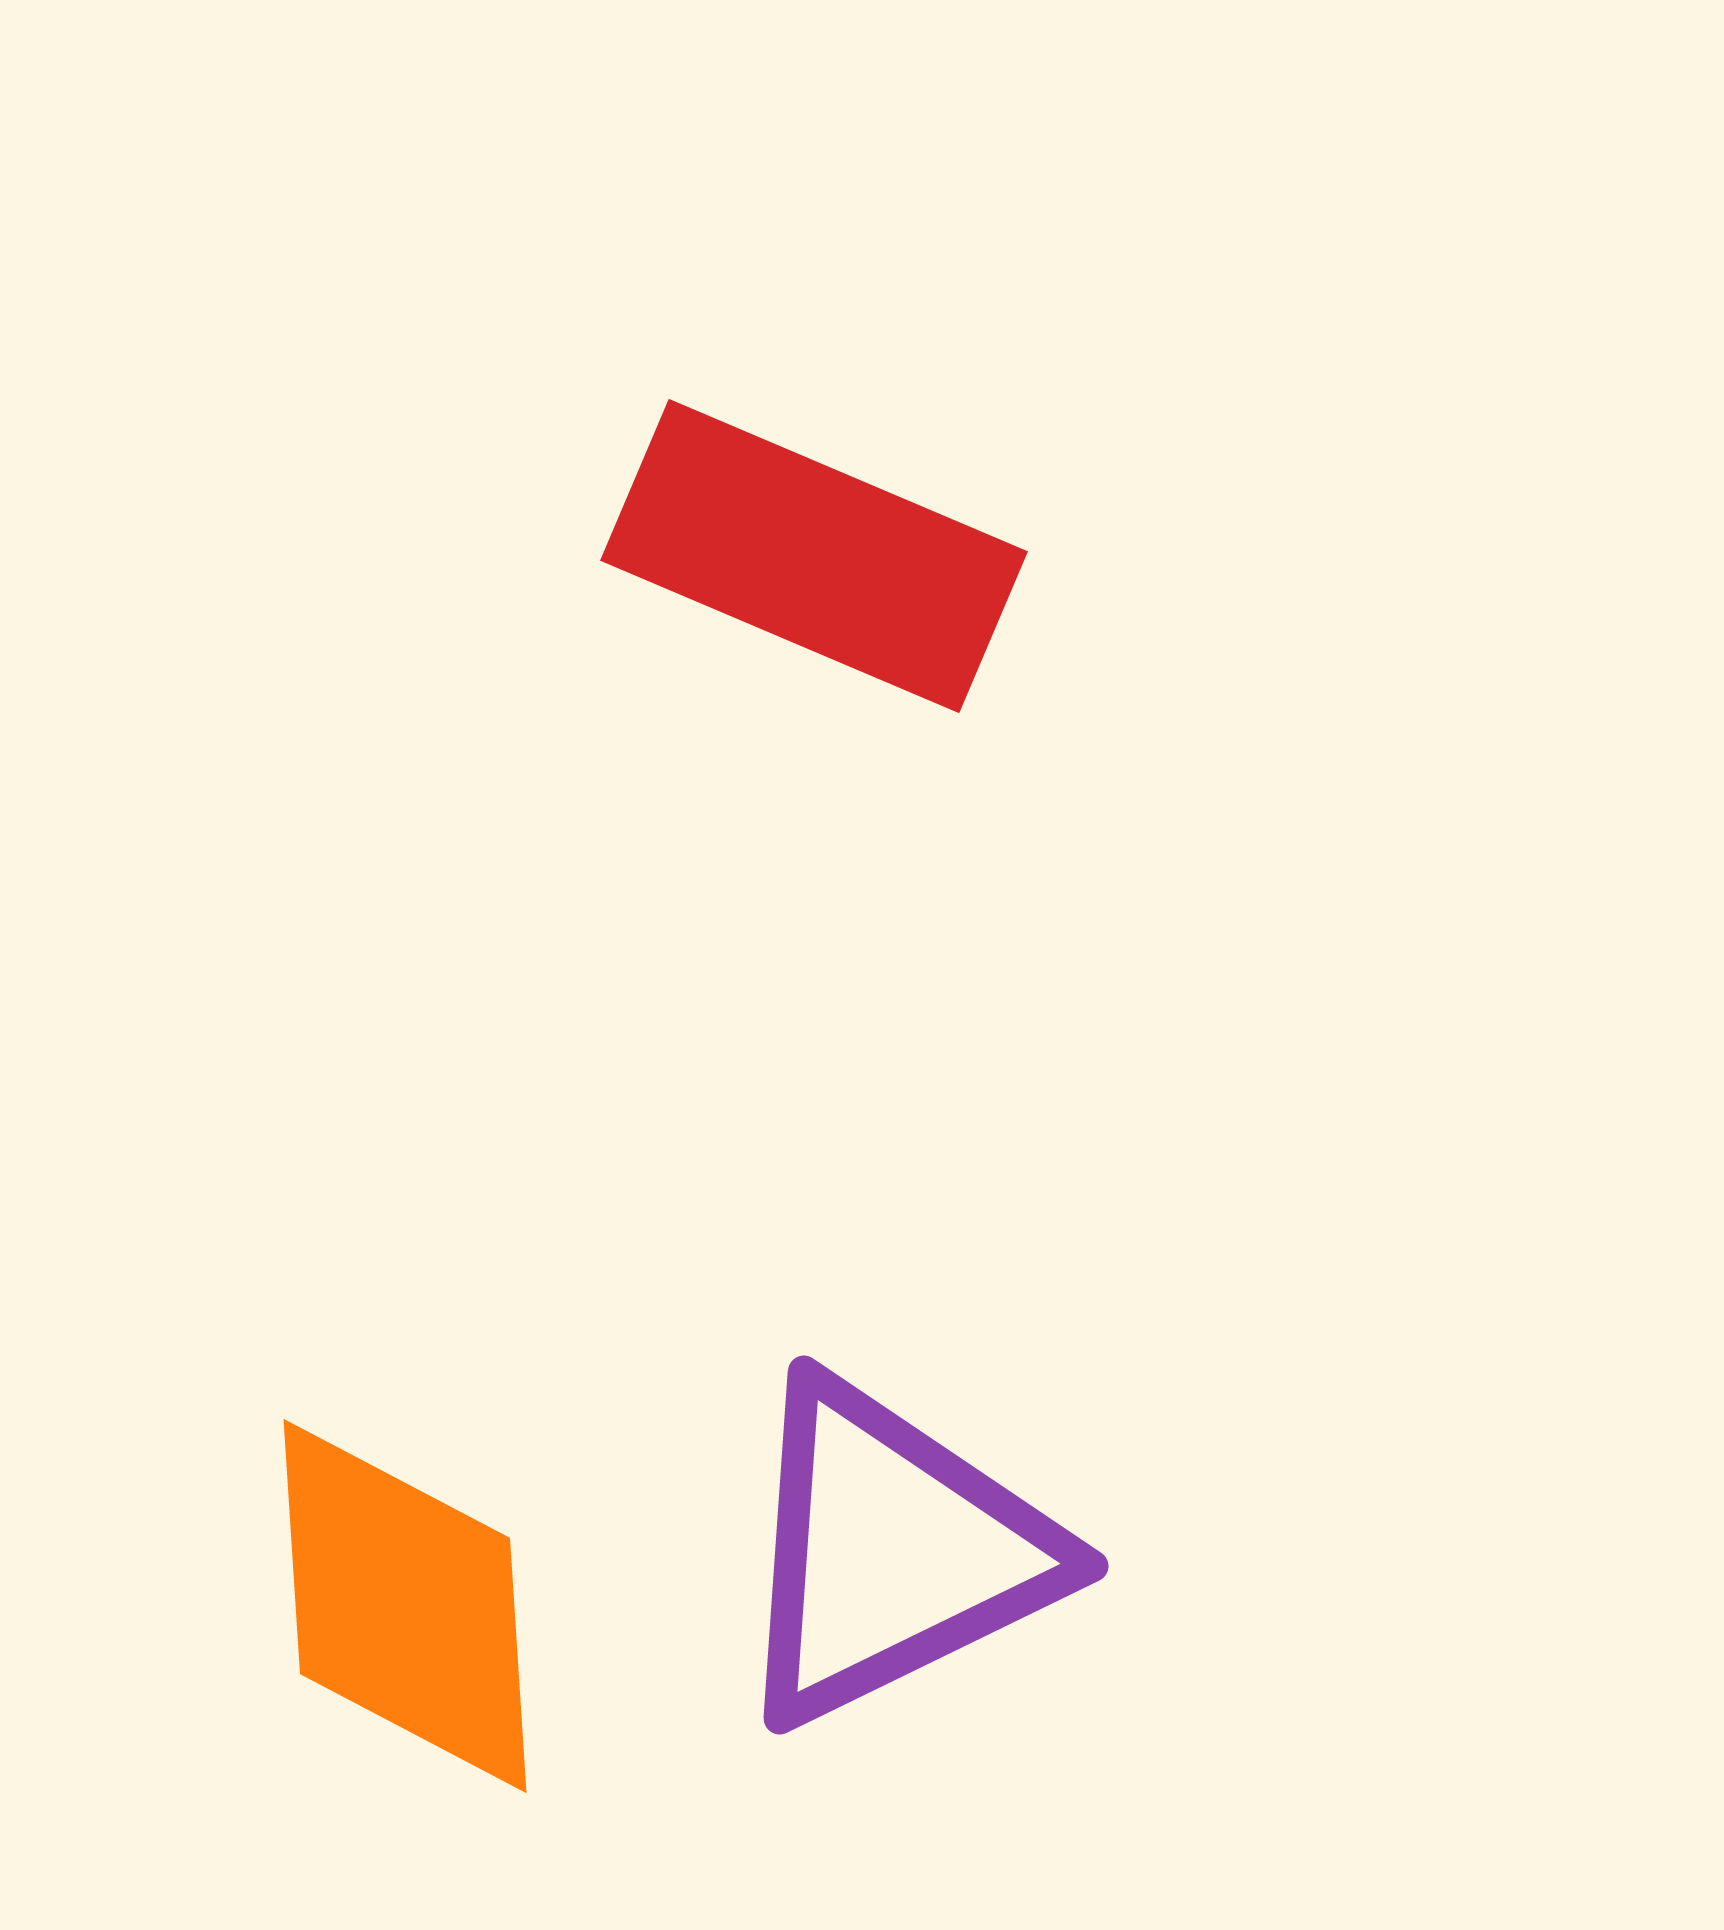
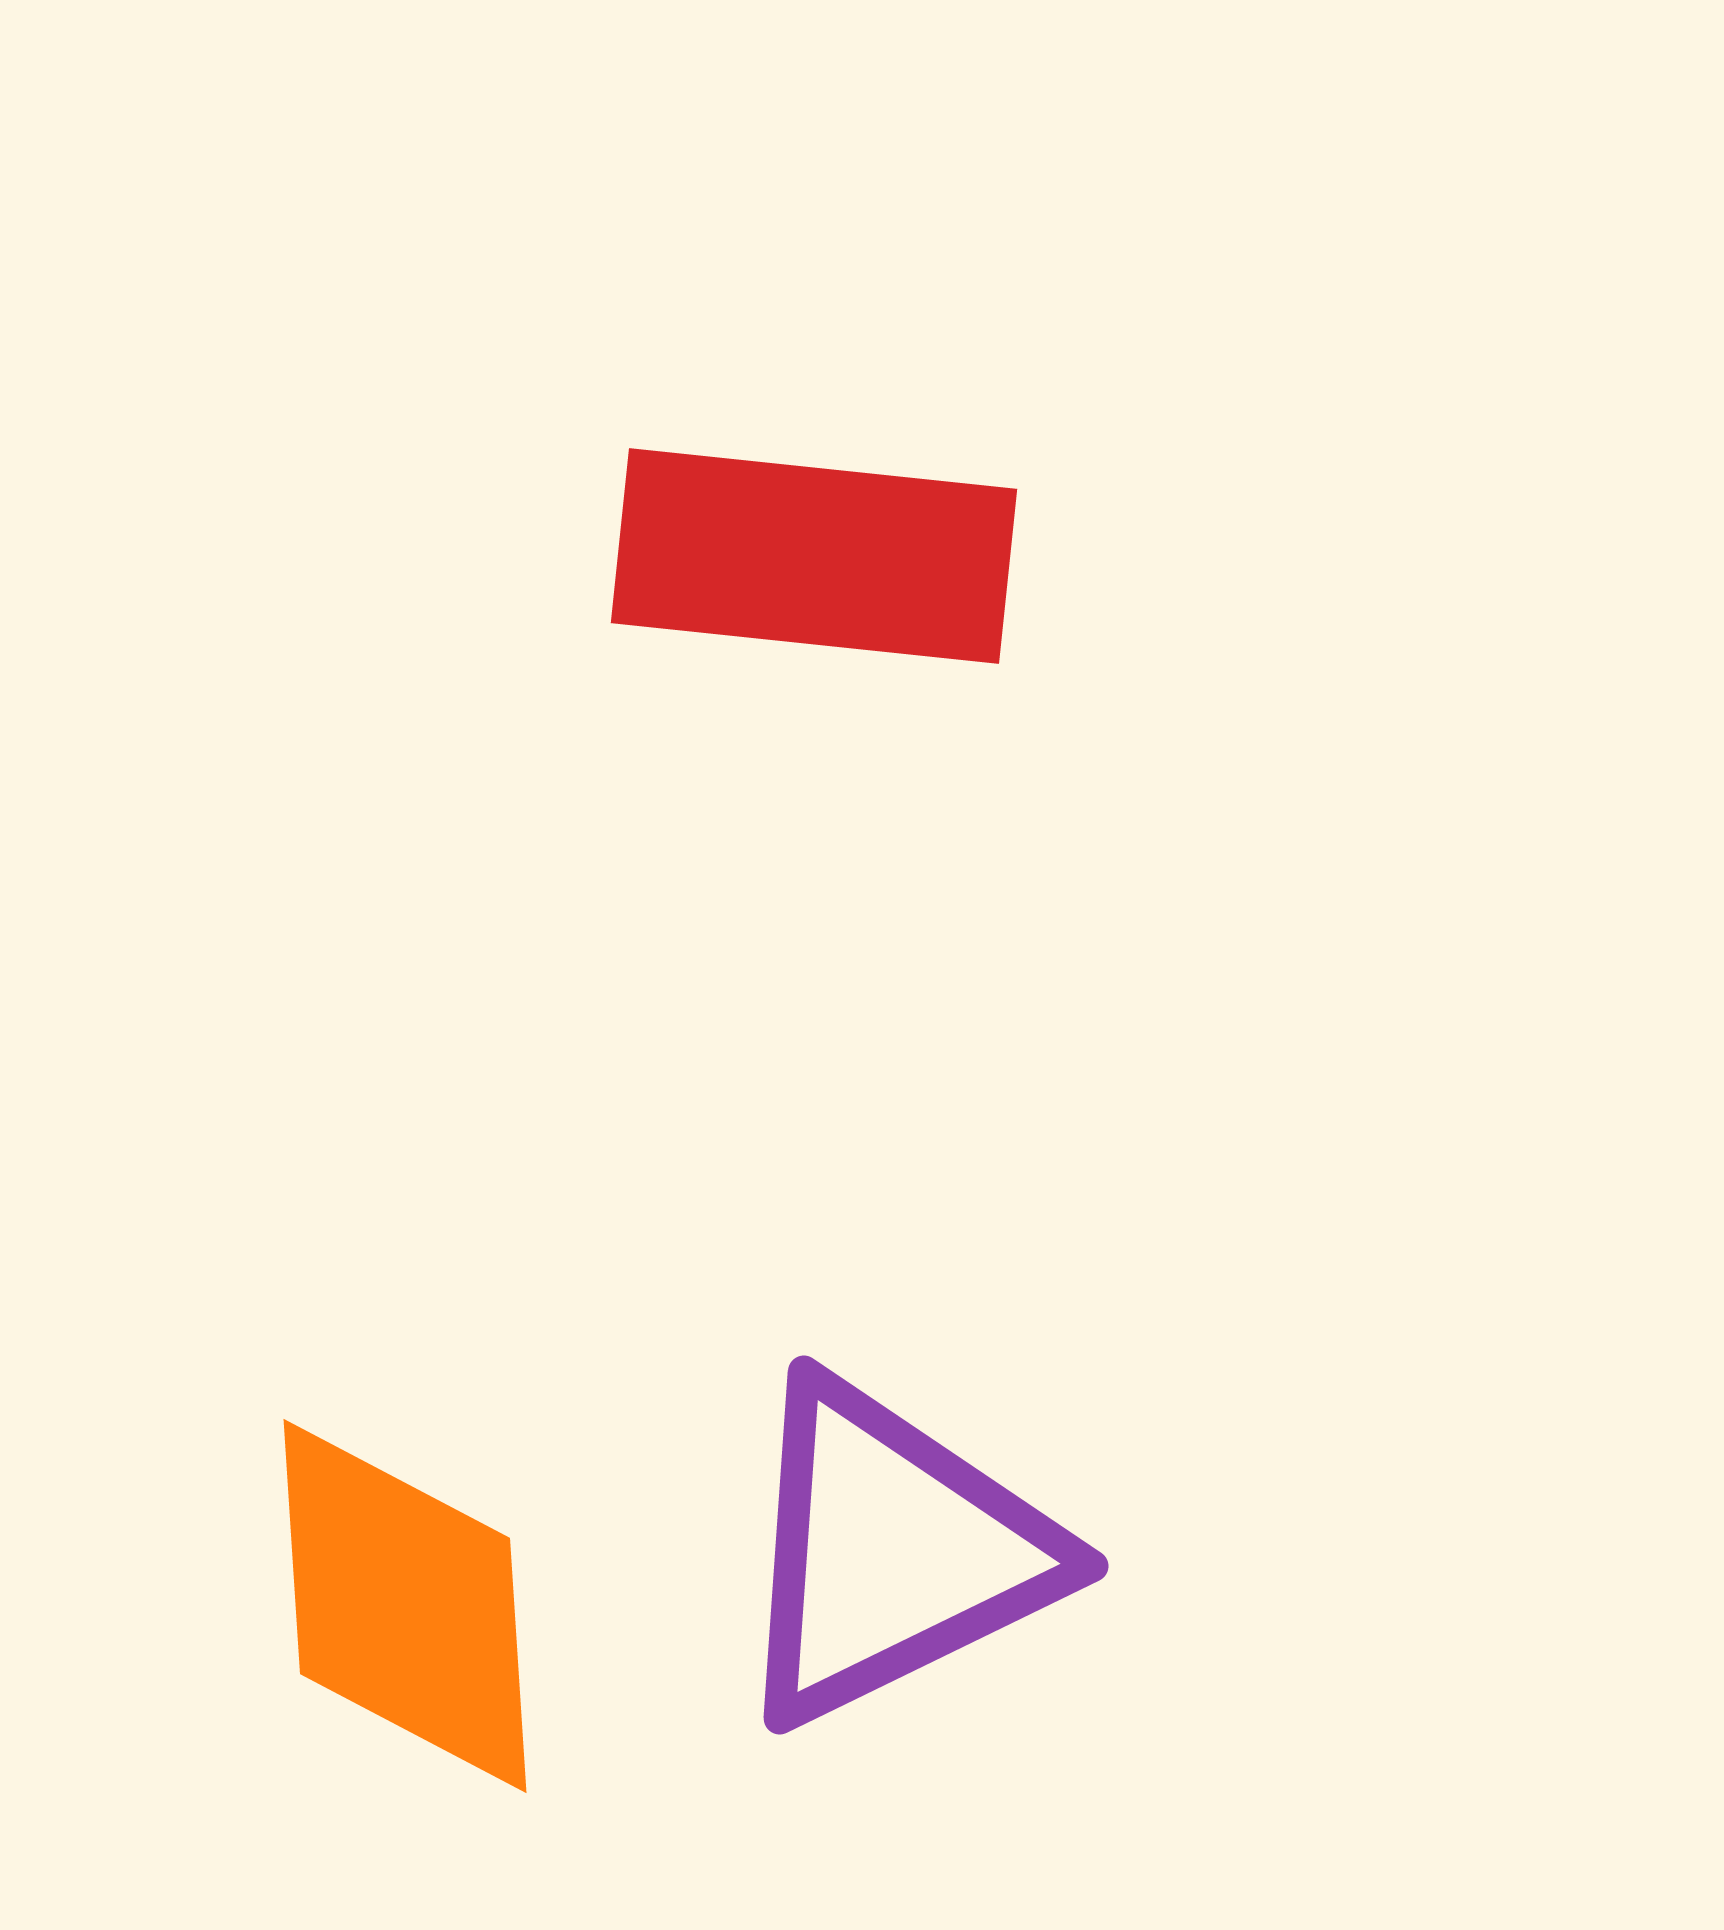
red rectangle: rotated 17 degrees counterclockwise
